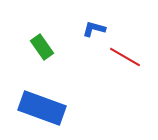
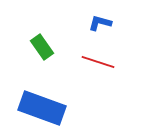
blue L-shape: moved 6 px right, 6 px up
red line: moved 27 px left, 5 px down; rotated 12 degrees counterclockwise
